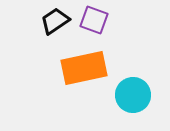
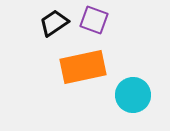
black trapezoid: moved 1 px left, 2 px down
orange rectangle: moved 1 px left, 1 px up
